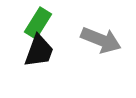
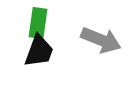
green rectangle: rotated 24 degrees counterclockwise
